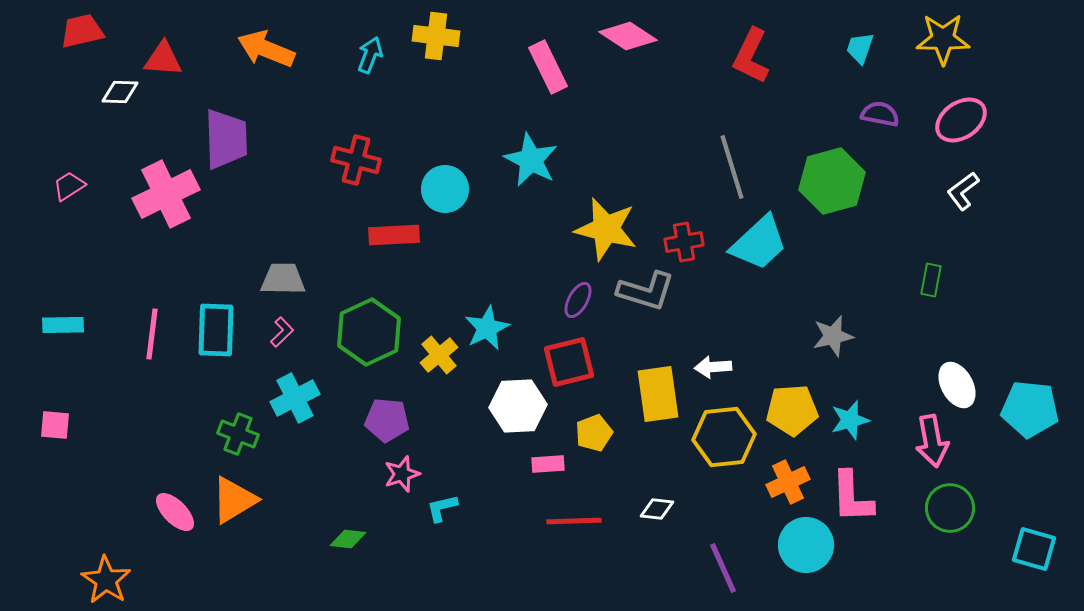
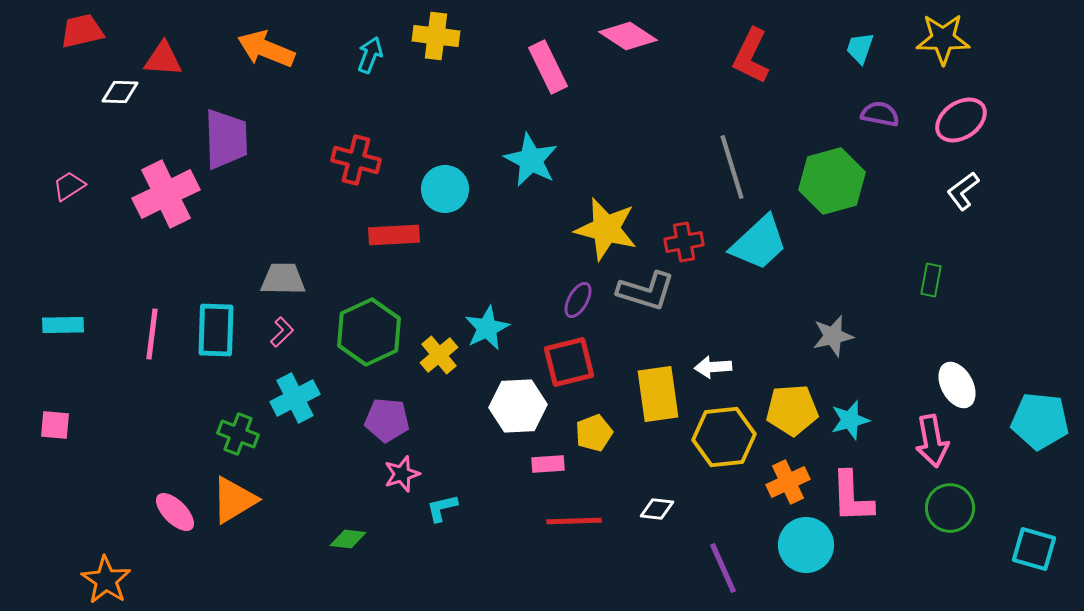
cyan pentagon at (1030, 409): moved 10 px right, 12 px down
